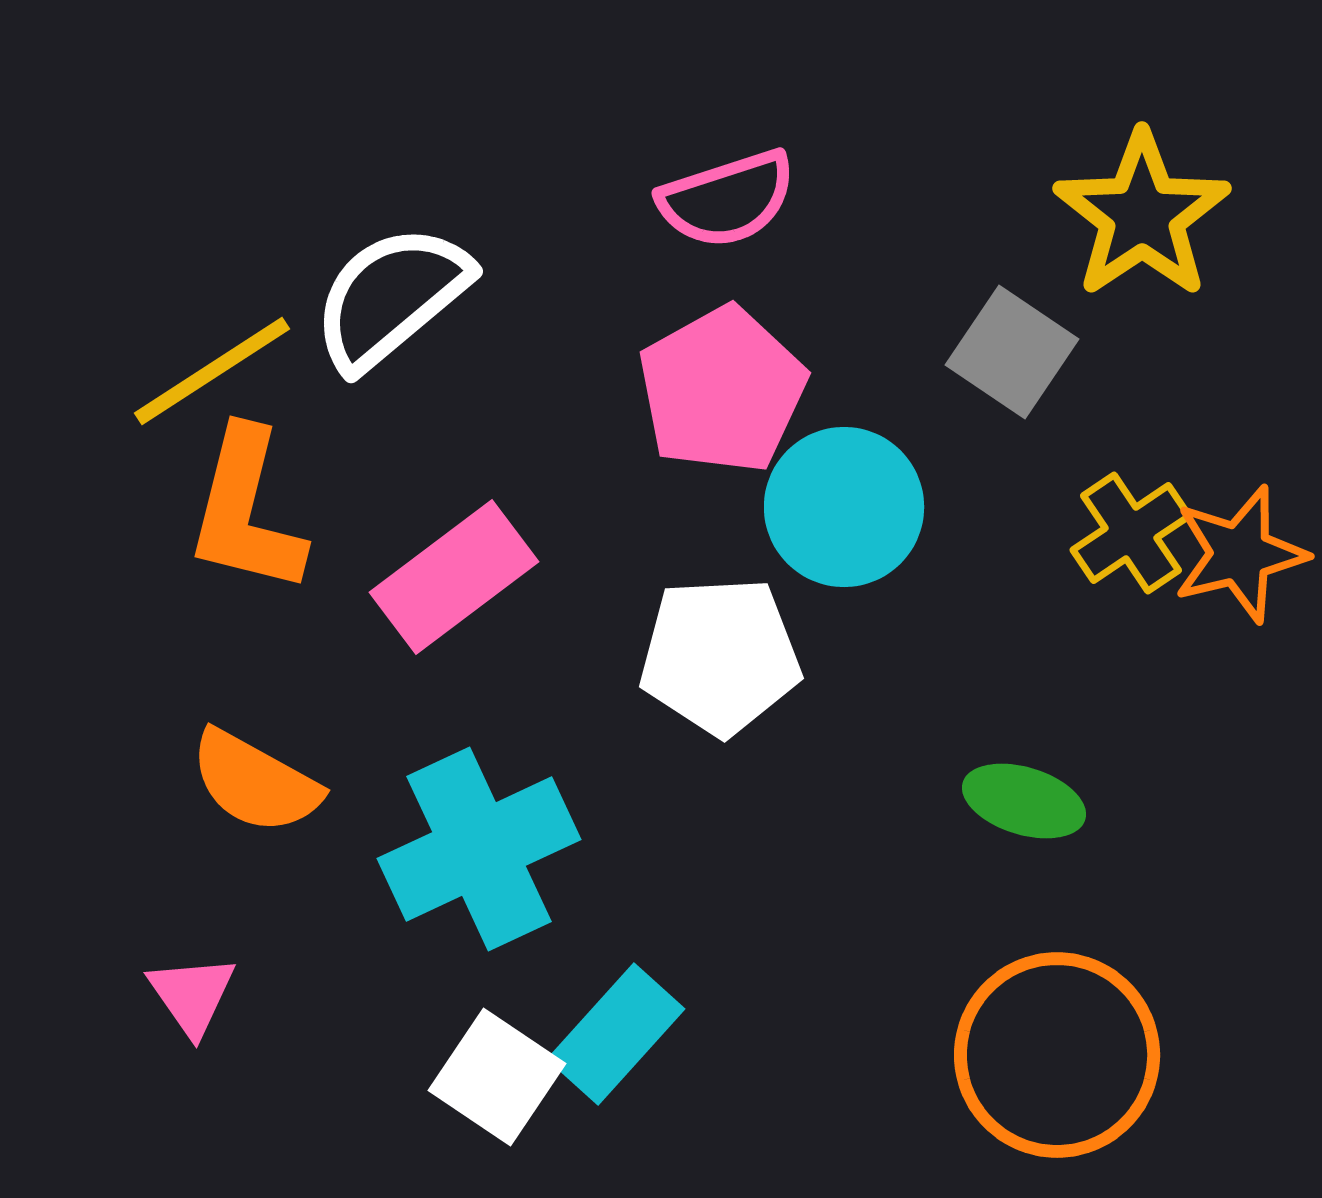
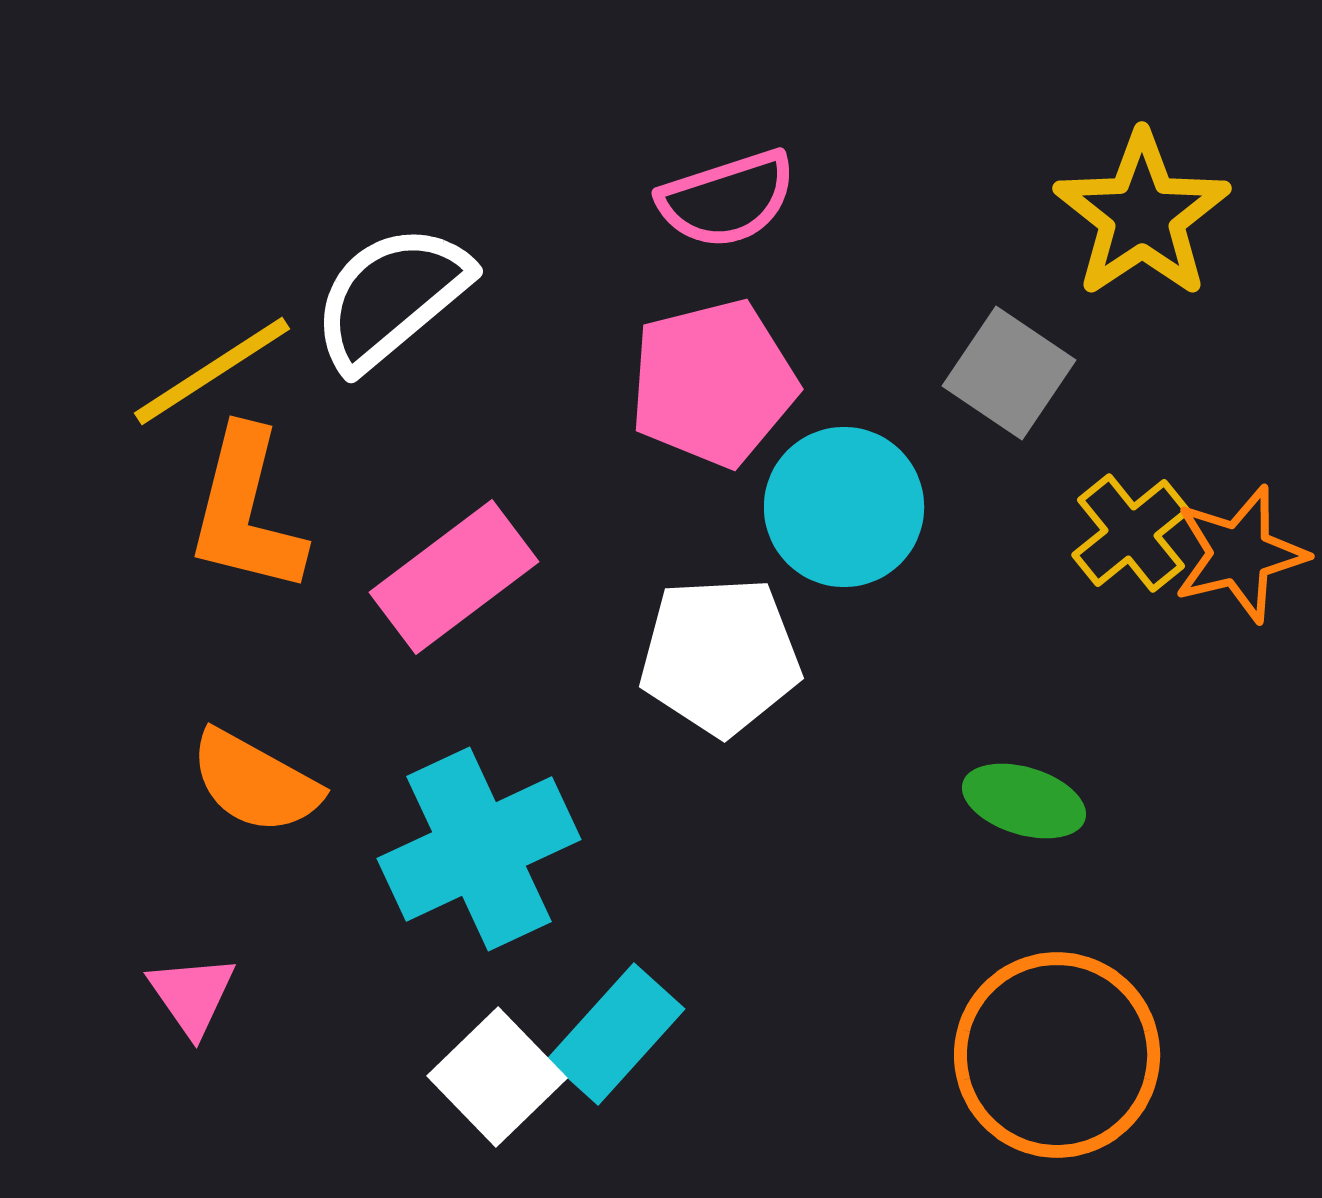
gray square: moved 3 px left, 21 px down
pink pentagon: moved 9 px left, 7 px up; rotated 15 degrees clockwise
yellow cross: rotated 5 degrees counterclockwise
white square: rotated 12 degrees clockwise
